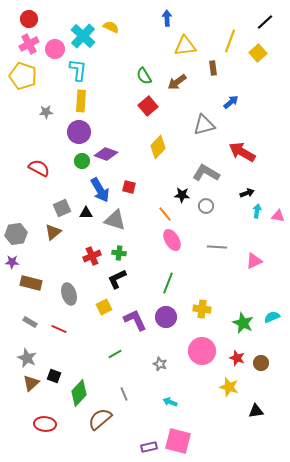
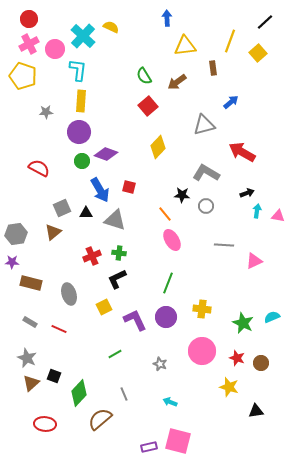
gray line at (217, 247): moved 7 px right, 2 px up
